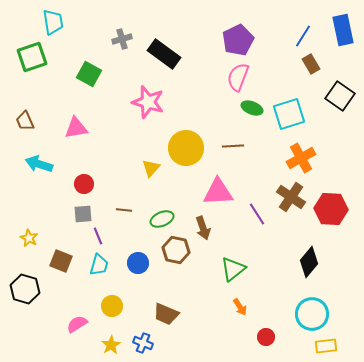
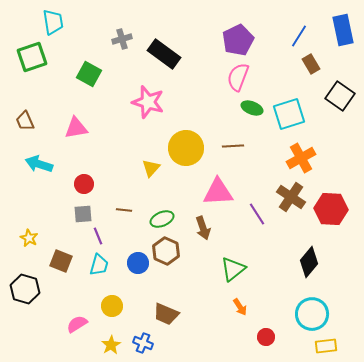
blue line at (303, 36): moved 4 px left
brown hexagon at (176, 250): moved 10 px left, 1 px down; rotated 12 degrees clockwise
